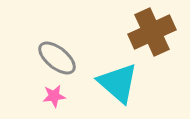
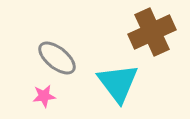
cyan triangle: rotated 12 degrees clockwise
pink star: moved 10 px left
